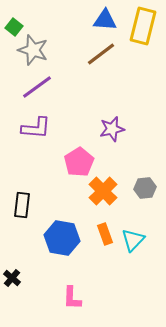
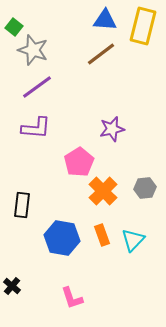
orange rectangle: moved 3 px left, 1 px down
black cross: moved 8 px down
pink L-shape: rotated 20 degrees counterclockwise
